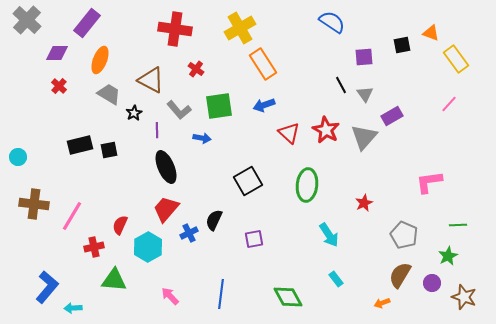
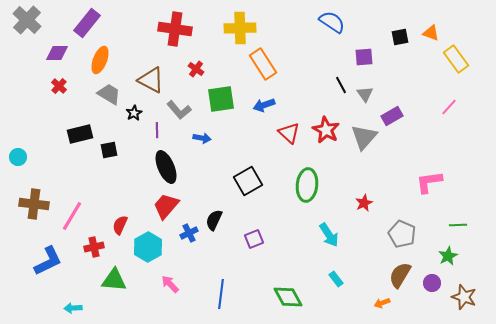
yellow cross at (240, 28): rotated 28 degrees clockwise
black square at (402, 45): moved 2 px left, 8 px up
pink line at (449, 104): moved 3 px down
green square at (219, 106): moved 2 px right, 7 px up
black rectangle at (80, 145): moved 11 px up
red trapezoid at (166, 209): moved 3 px up
gray pentagon at (404, 235): moved 2 px left, 1 px up
purple square at (254, 239): rotated 12 degrees counterclockwise
blue L-shape at (47, 287): moved 1 px right, 26 px up; rotated 24 degrees clockwise
pink arrow at (170, 296): moved 12 px up
